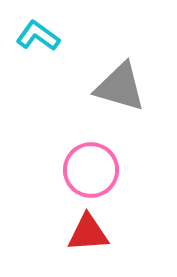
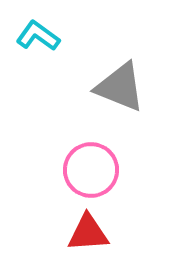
gray triangle: rotated 6 degrees clockwise
